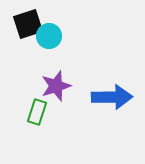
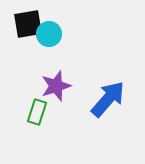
black square: rotated 8 degrees clockwise
cyan circle: moved 2 px up
blue arrow: moved 4 px left, 2 px down; rotated 48 degrees counterclockwise
